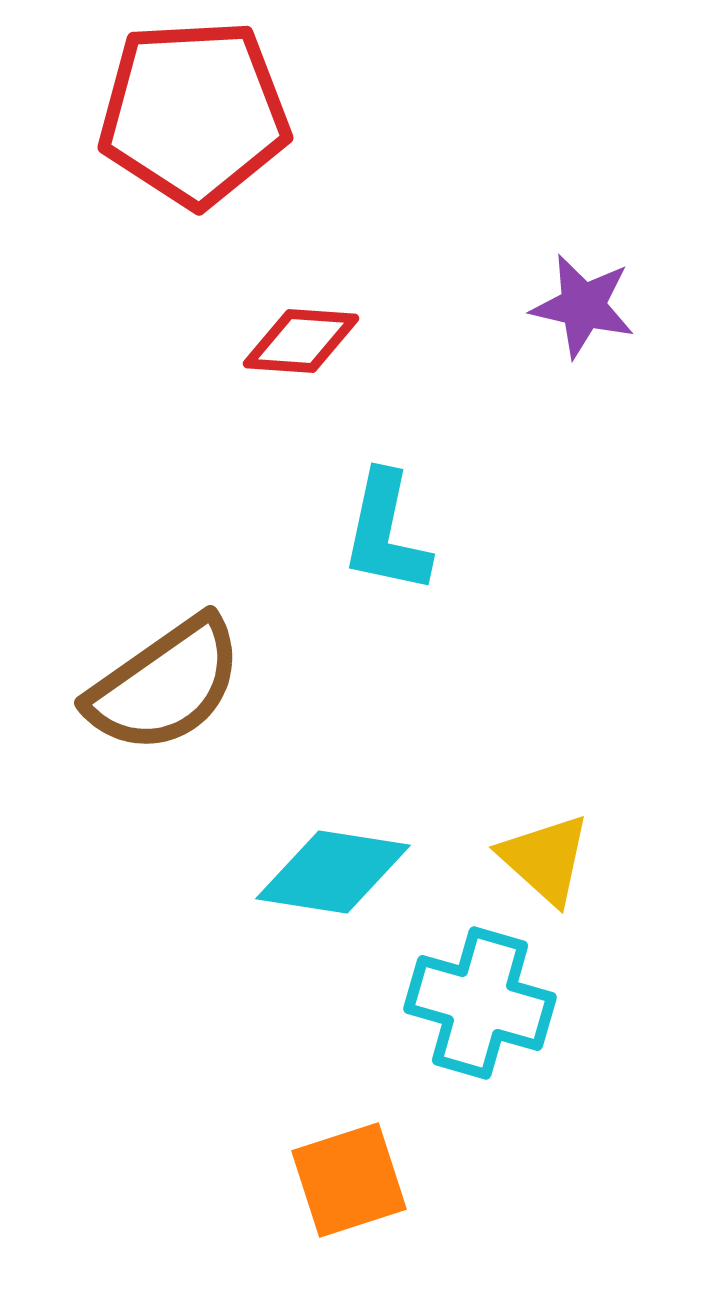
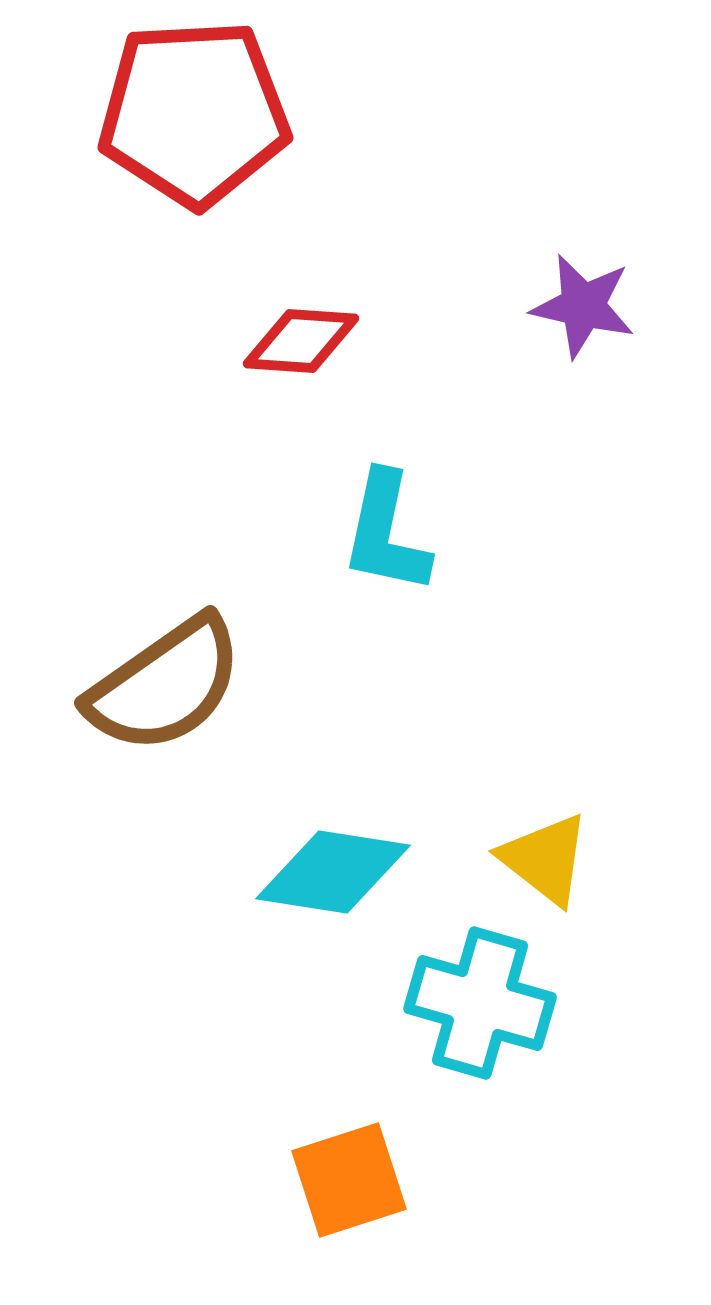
yellow triangle: rotated 4 degrees counterclockwise
